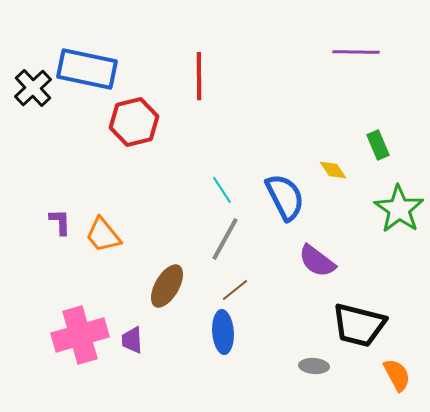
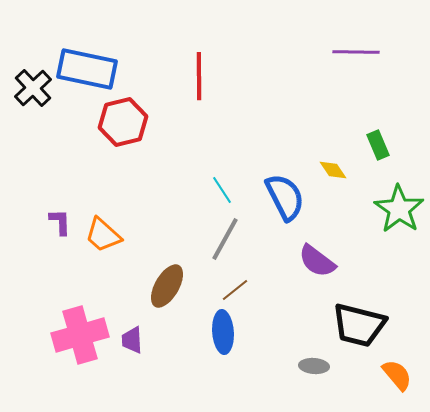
red hexagon: moved 11 px left
orange trapezoid: rotated 9 degrees counterclockwise
orange semicircle: rotated 12 degrees counterclockwise
